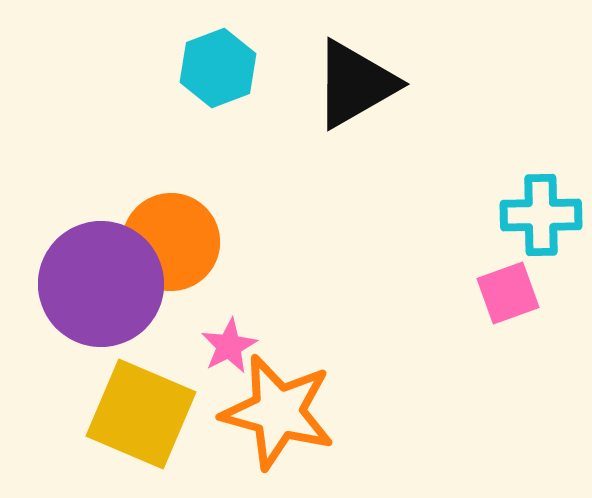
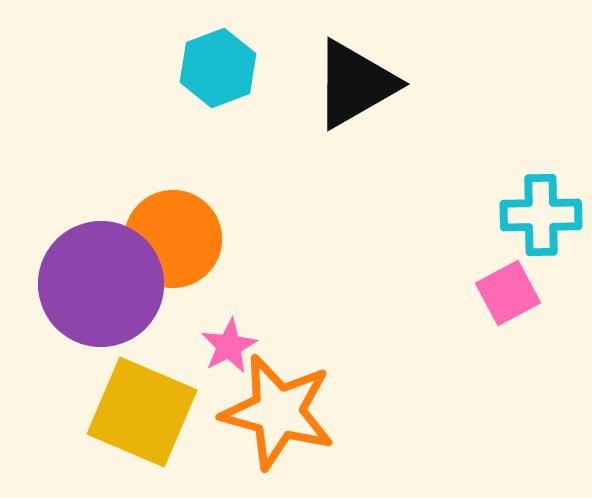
orange circle: moved 2 px right, 3 px up
pink square: rotated 8 degrees counterclockwise
yellow square: moved 1 px right, 2 px up
